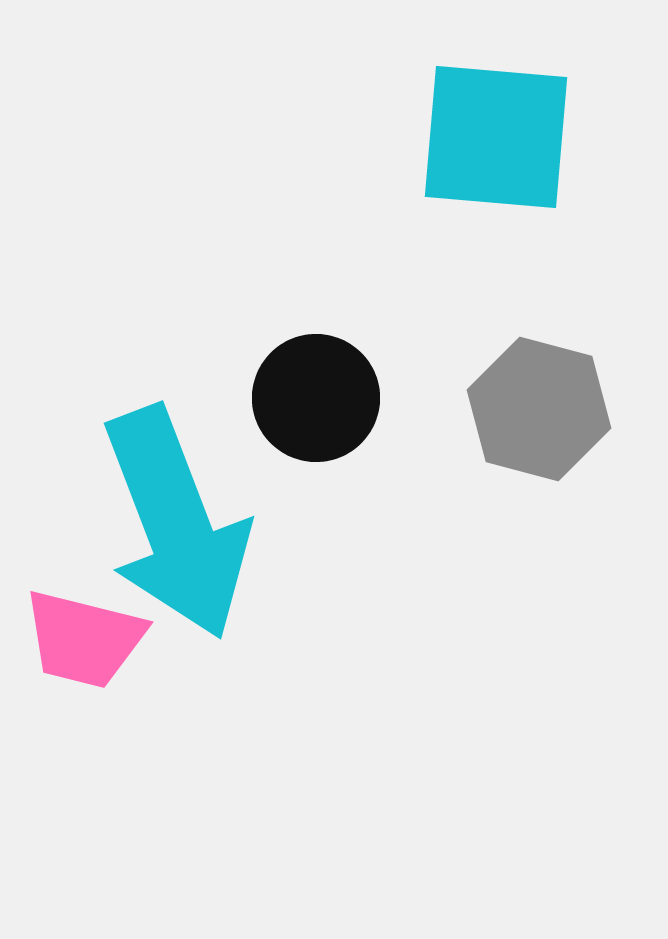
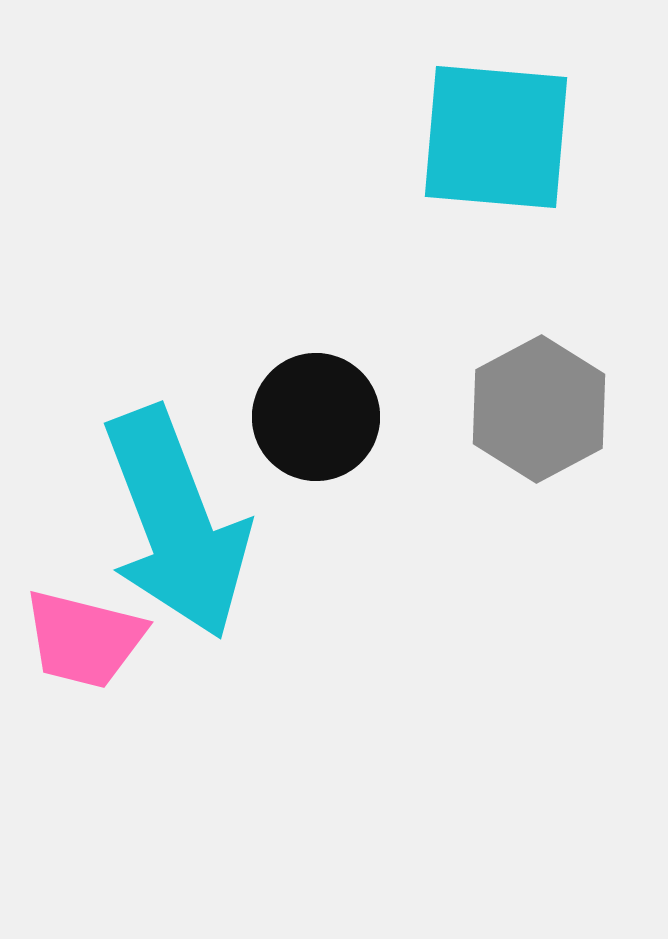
black circle: moved 19 px down
gray hexagon: rotated 17 degrees clockwise
